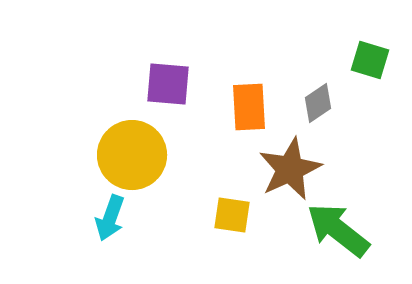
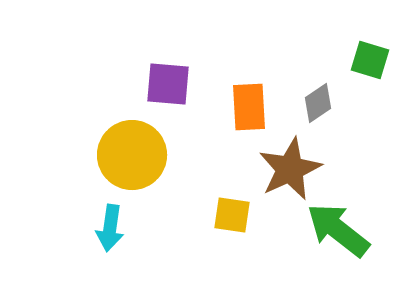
cyan arrow: moved 10 px down; rotated 12 degrees counterclockwise
